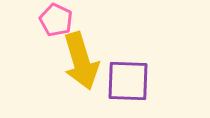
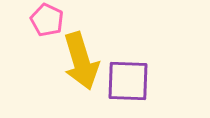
pink pentagon: moved 9 px left
